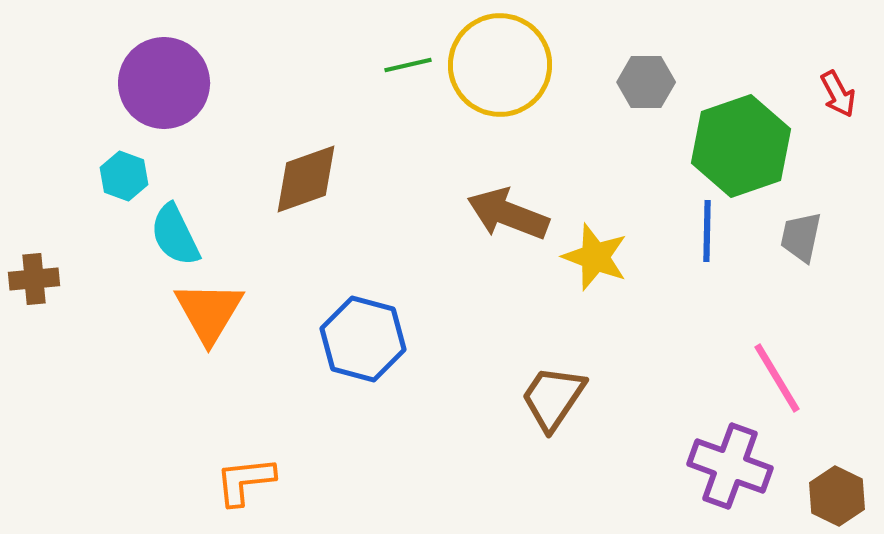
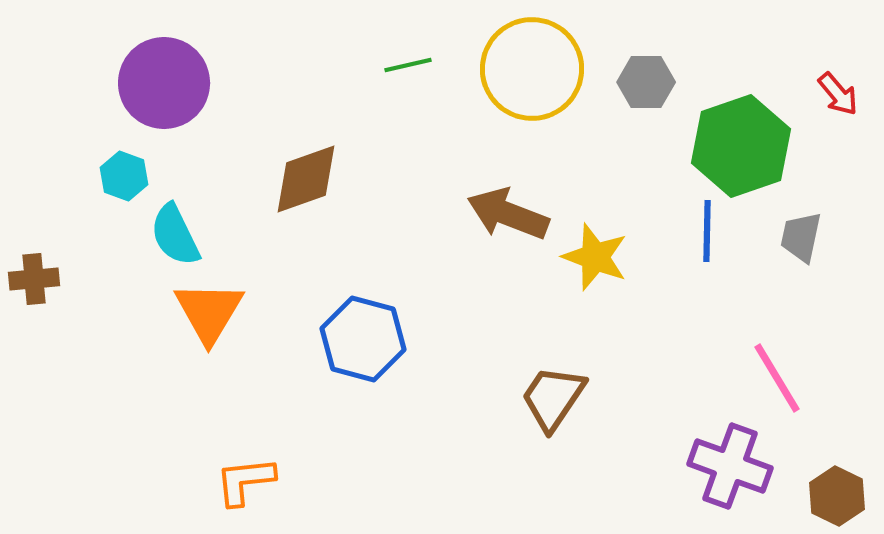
yellow circle: moved 32 px right, 4 px down
red arrow: rotated 12 degrees counterclockwise
